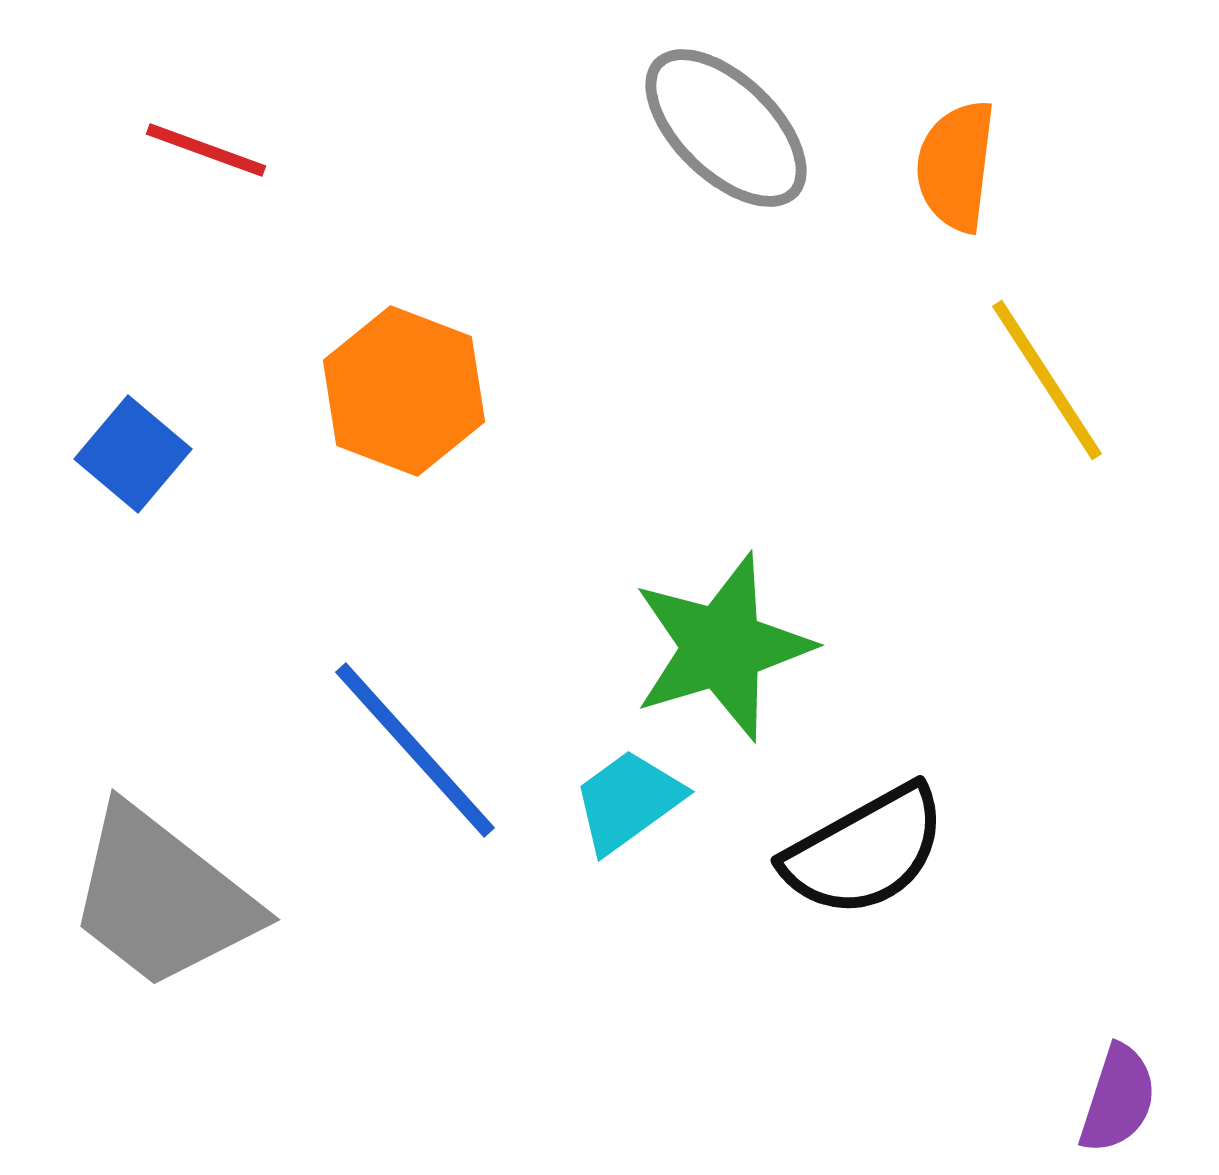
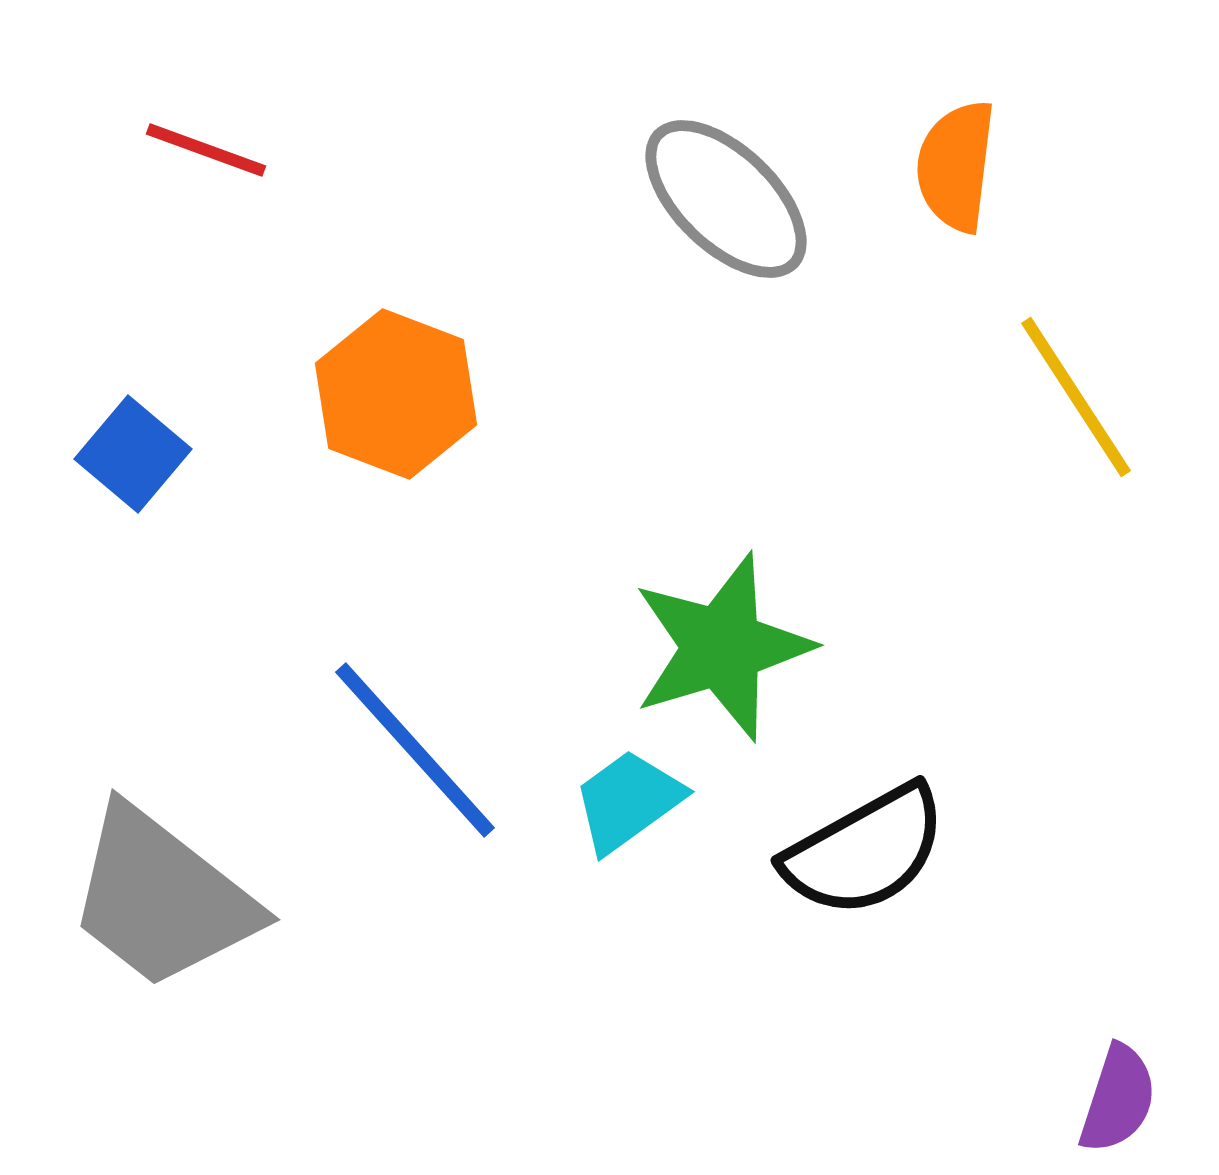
gray ellipse: moved 71 px down
yellow line: moved 29 px right, 17 px down
orange hexagon: moved 8 px left, 3 px down
